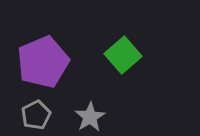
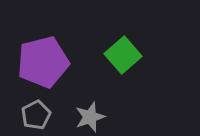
purple pentagon: rotated 9 degrees clockwise
gray star: rotated 12 degrees clockwise
